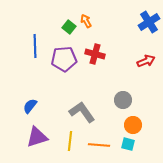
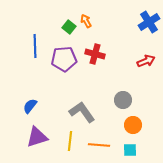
cyan square: moved 2 px right, 6 px down; rotated 16 degrees counterclockwise
